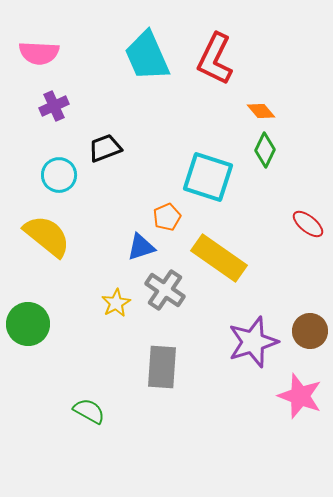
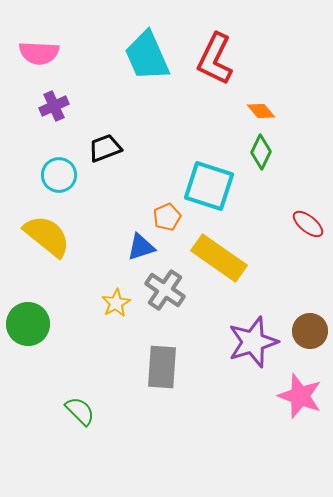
green diamond: moved 4 px left, 2 px down
cyan square: moved 1 px right, 9 px down
green semicircle: moved 9 px left; rotated 16 degrees clockwise
